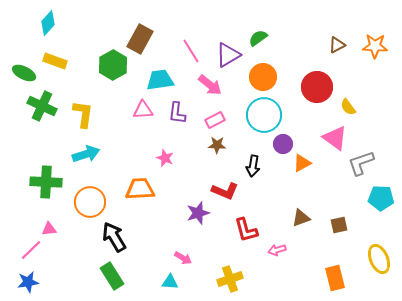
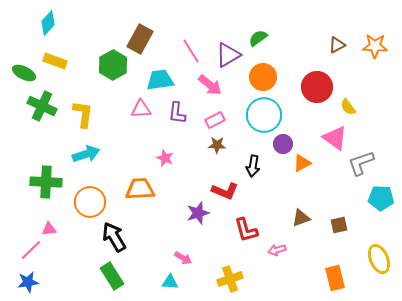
pink triangle at (143, 110): moved 2 px left, 1 px up
